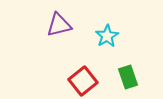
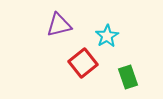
red square: moved 18 px up
